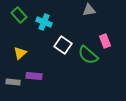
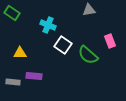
green rectangle: moved 7 px left, 2 px up; rotated 14 degrees counterclockwise
cyan cross: moved 4 px right, 3 px down
pink rectangle: moved 5 px right
yellow triangle: rotated 40 degrees clockwise
